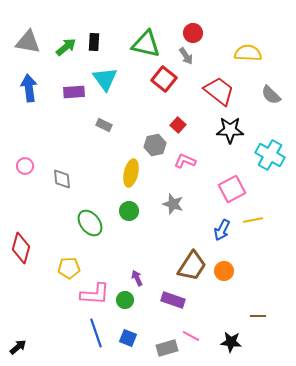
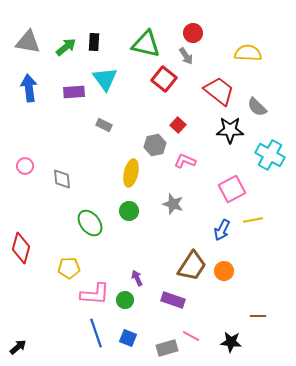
gray semicircle at (271, 95): moved 14 px left, 12 px down
